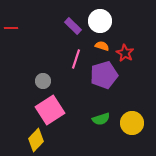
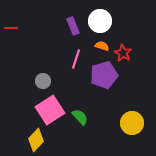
purple rectangle: rotated 24 degrees clockwise
red star: moved 2 px left
green semicircle: moved 21 px left, 2 px up; rotated 114 degrees counterclockwise
